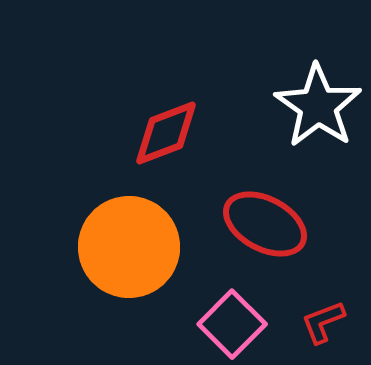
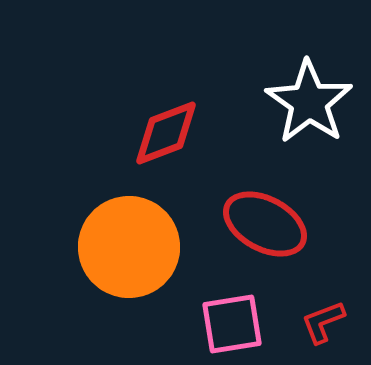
white star: moved 9 px left, 4 px up
pink square: rotated 36 degrees clockwise
